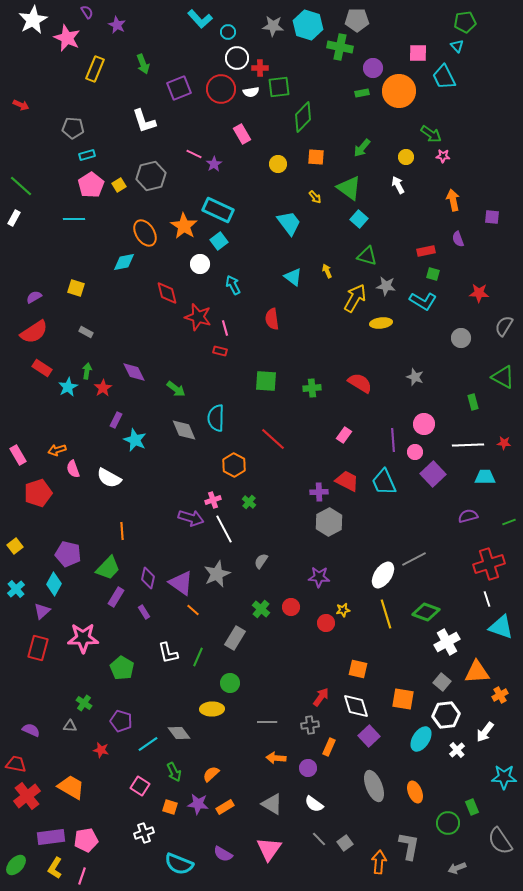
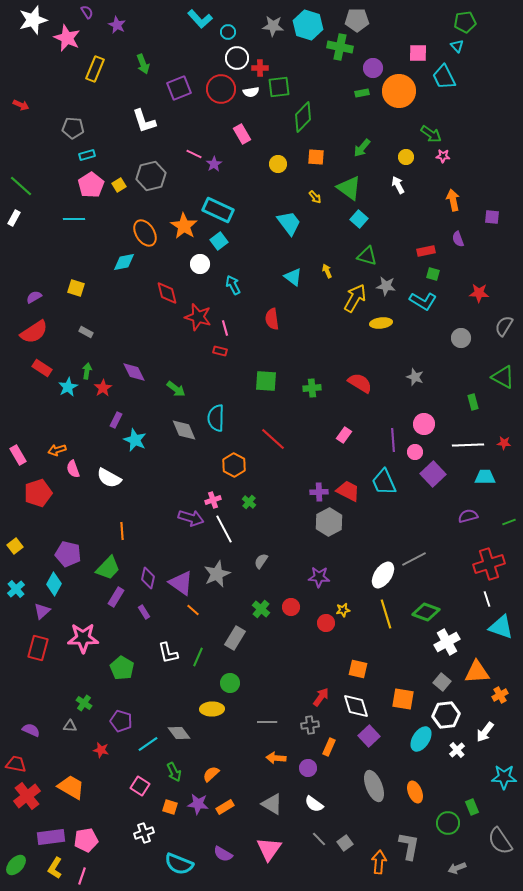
white star at (33, 20): rotated 12 degrees clockwise
red trapezoid at (347, 481): moved 1 px right, 10 px down
